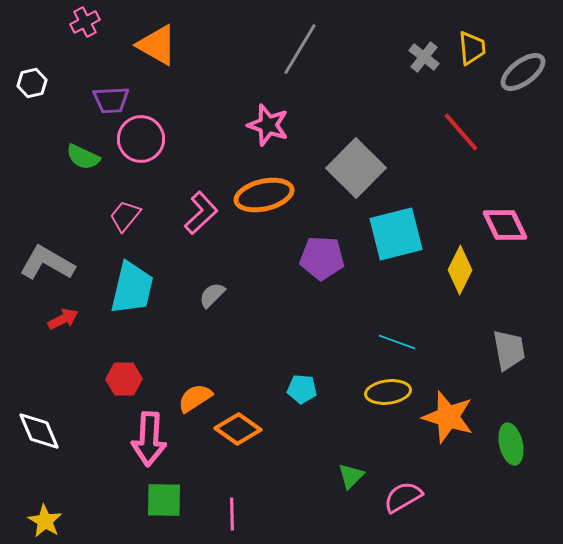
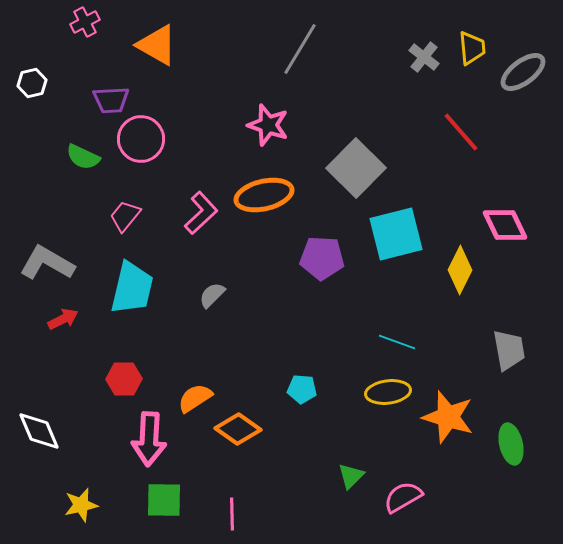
yellow star: moved 36 px right, 16 px up; rotated 28 degrees clockwise
